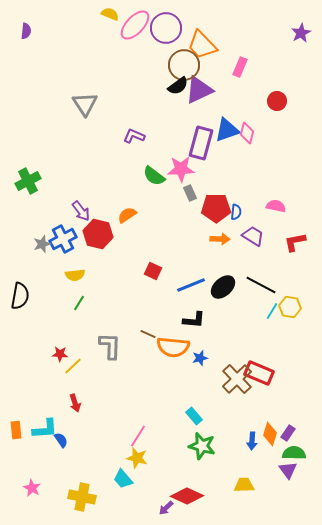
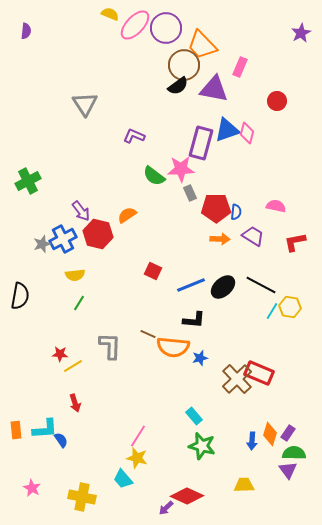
purple triangle at (199, 90): moved 15 px right, 1 px up; rotated 36 degrees clockwise
yellow line at (73, 366): rotated 12 degrees clockwise
